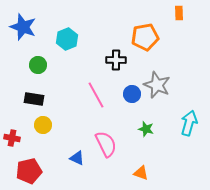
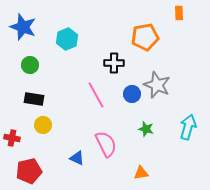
black cross: moved 2 px left, 3 px down
green circle: moved 8 px left
cyan arrow: moved 1 px left, 4 px down
orange triangle: rotated 28 degrees counterclockwise
